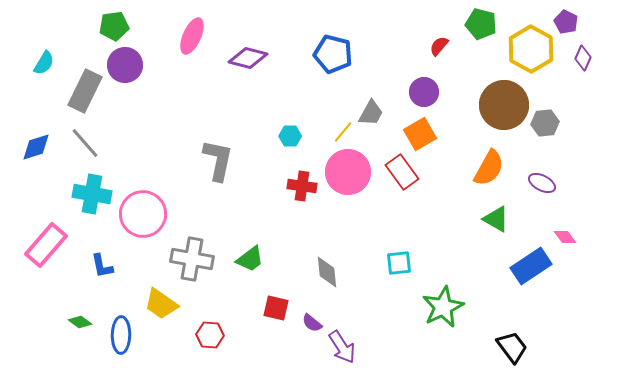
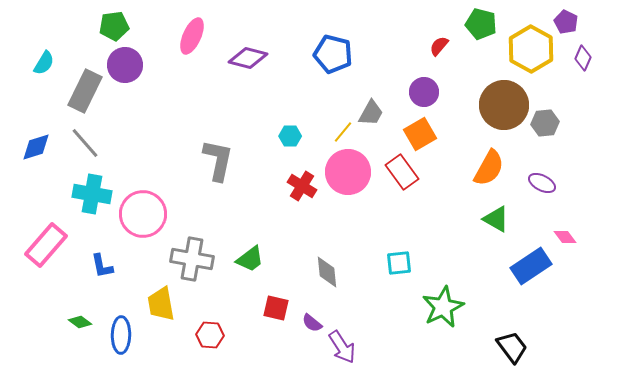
red cross at (302, 186): rotated 24 degrees clockwise
yellow trapezoid at (161, 304): rotated 45 degrees clockwise
